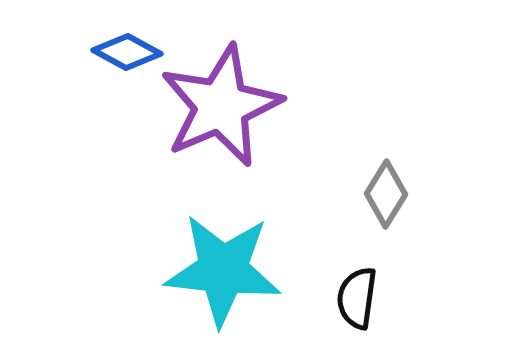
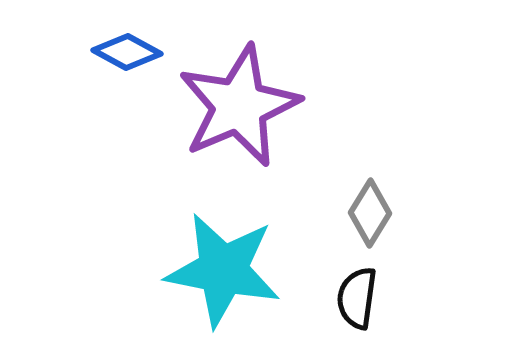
purple star: moved 18 px right
gray diamond: moved 16 px left, 19 px down
cyan star: rotated 5 degrees clockwise
